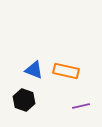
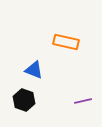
orange rectangle: moved 29 px up
purple line: moved 2 px right, 5 px up
